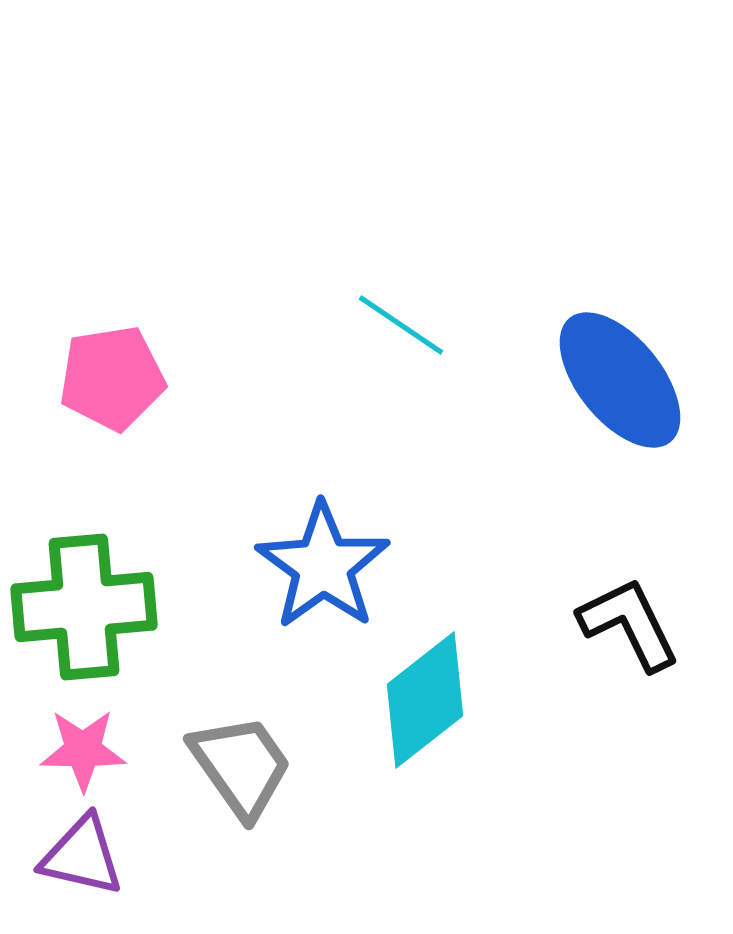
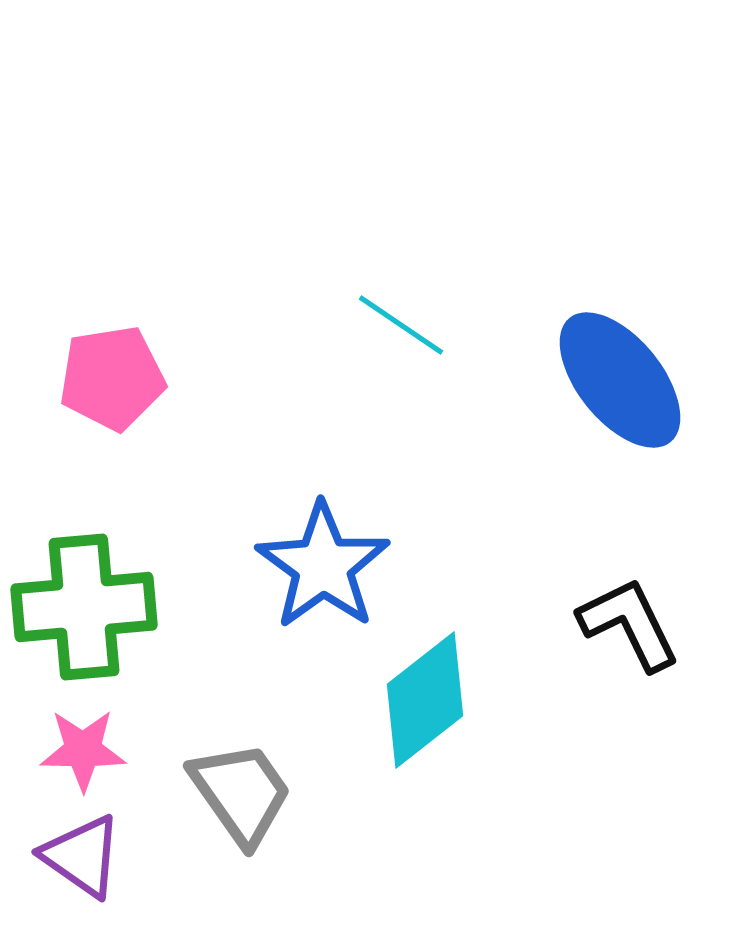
gray trapezoid: moved 27 px down
purple triangle: rotated 22 degrees clockwise
